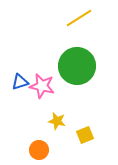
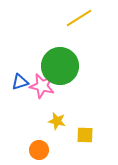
green circle: moved 17 px left
yellow square: rotated 24 degrees clockwise
